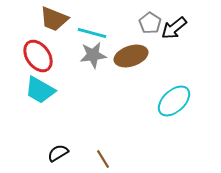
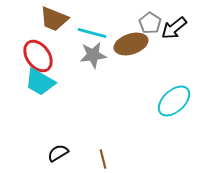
brown ellipse: moved 12 px up
cyan trapezoid: moved 8 px up
brown line: rotated 18 degrees clockwise
